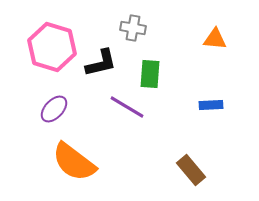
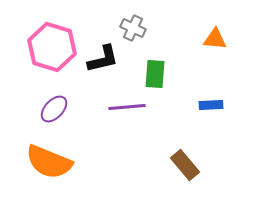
gray cross: rotated 15 degrees clockwise
black L-shape: moved 2 px right, 4 px up
green rectangle: moved 5 px right
purple line: rotated 36 degrees counterclockwise
orange semicircle: moved 25 px left; rotated 15 degrees counterclockwise
brown rectangle: moved 6 px left, 5 px up
